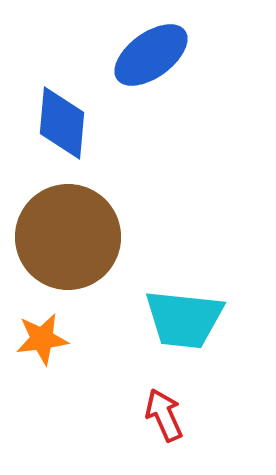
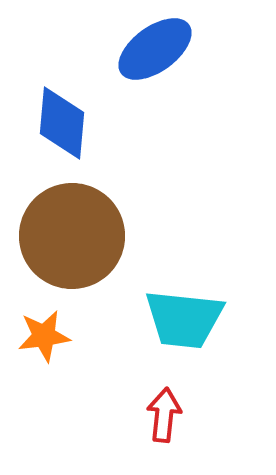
blue ellipse: moved 4 px right, 6 px up
brown circle: moved 4 px right, 1 px up
orange star: moved 2 px right, 3 px up
red arrow: rotated 30 degrees clockwise
